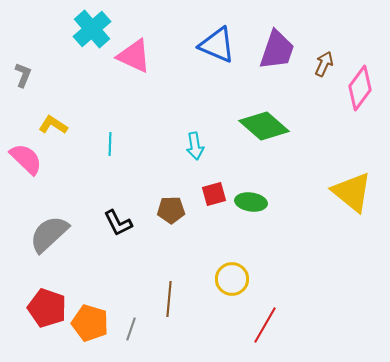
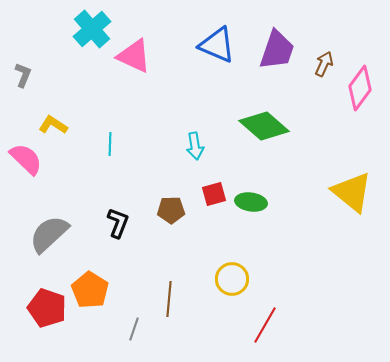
black L-shape: rotated 132 degrees counterclockwise
orange pentagon: moved 33 px up; rotated 15 degrees clockwise
gray line: moved 3 px right
